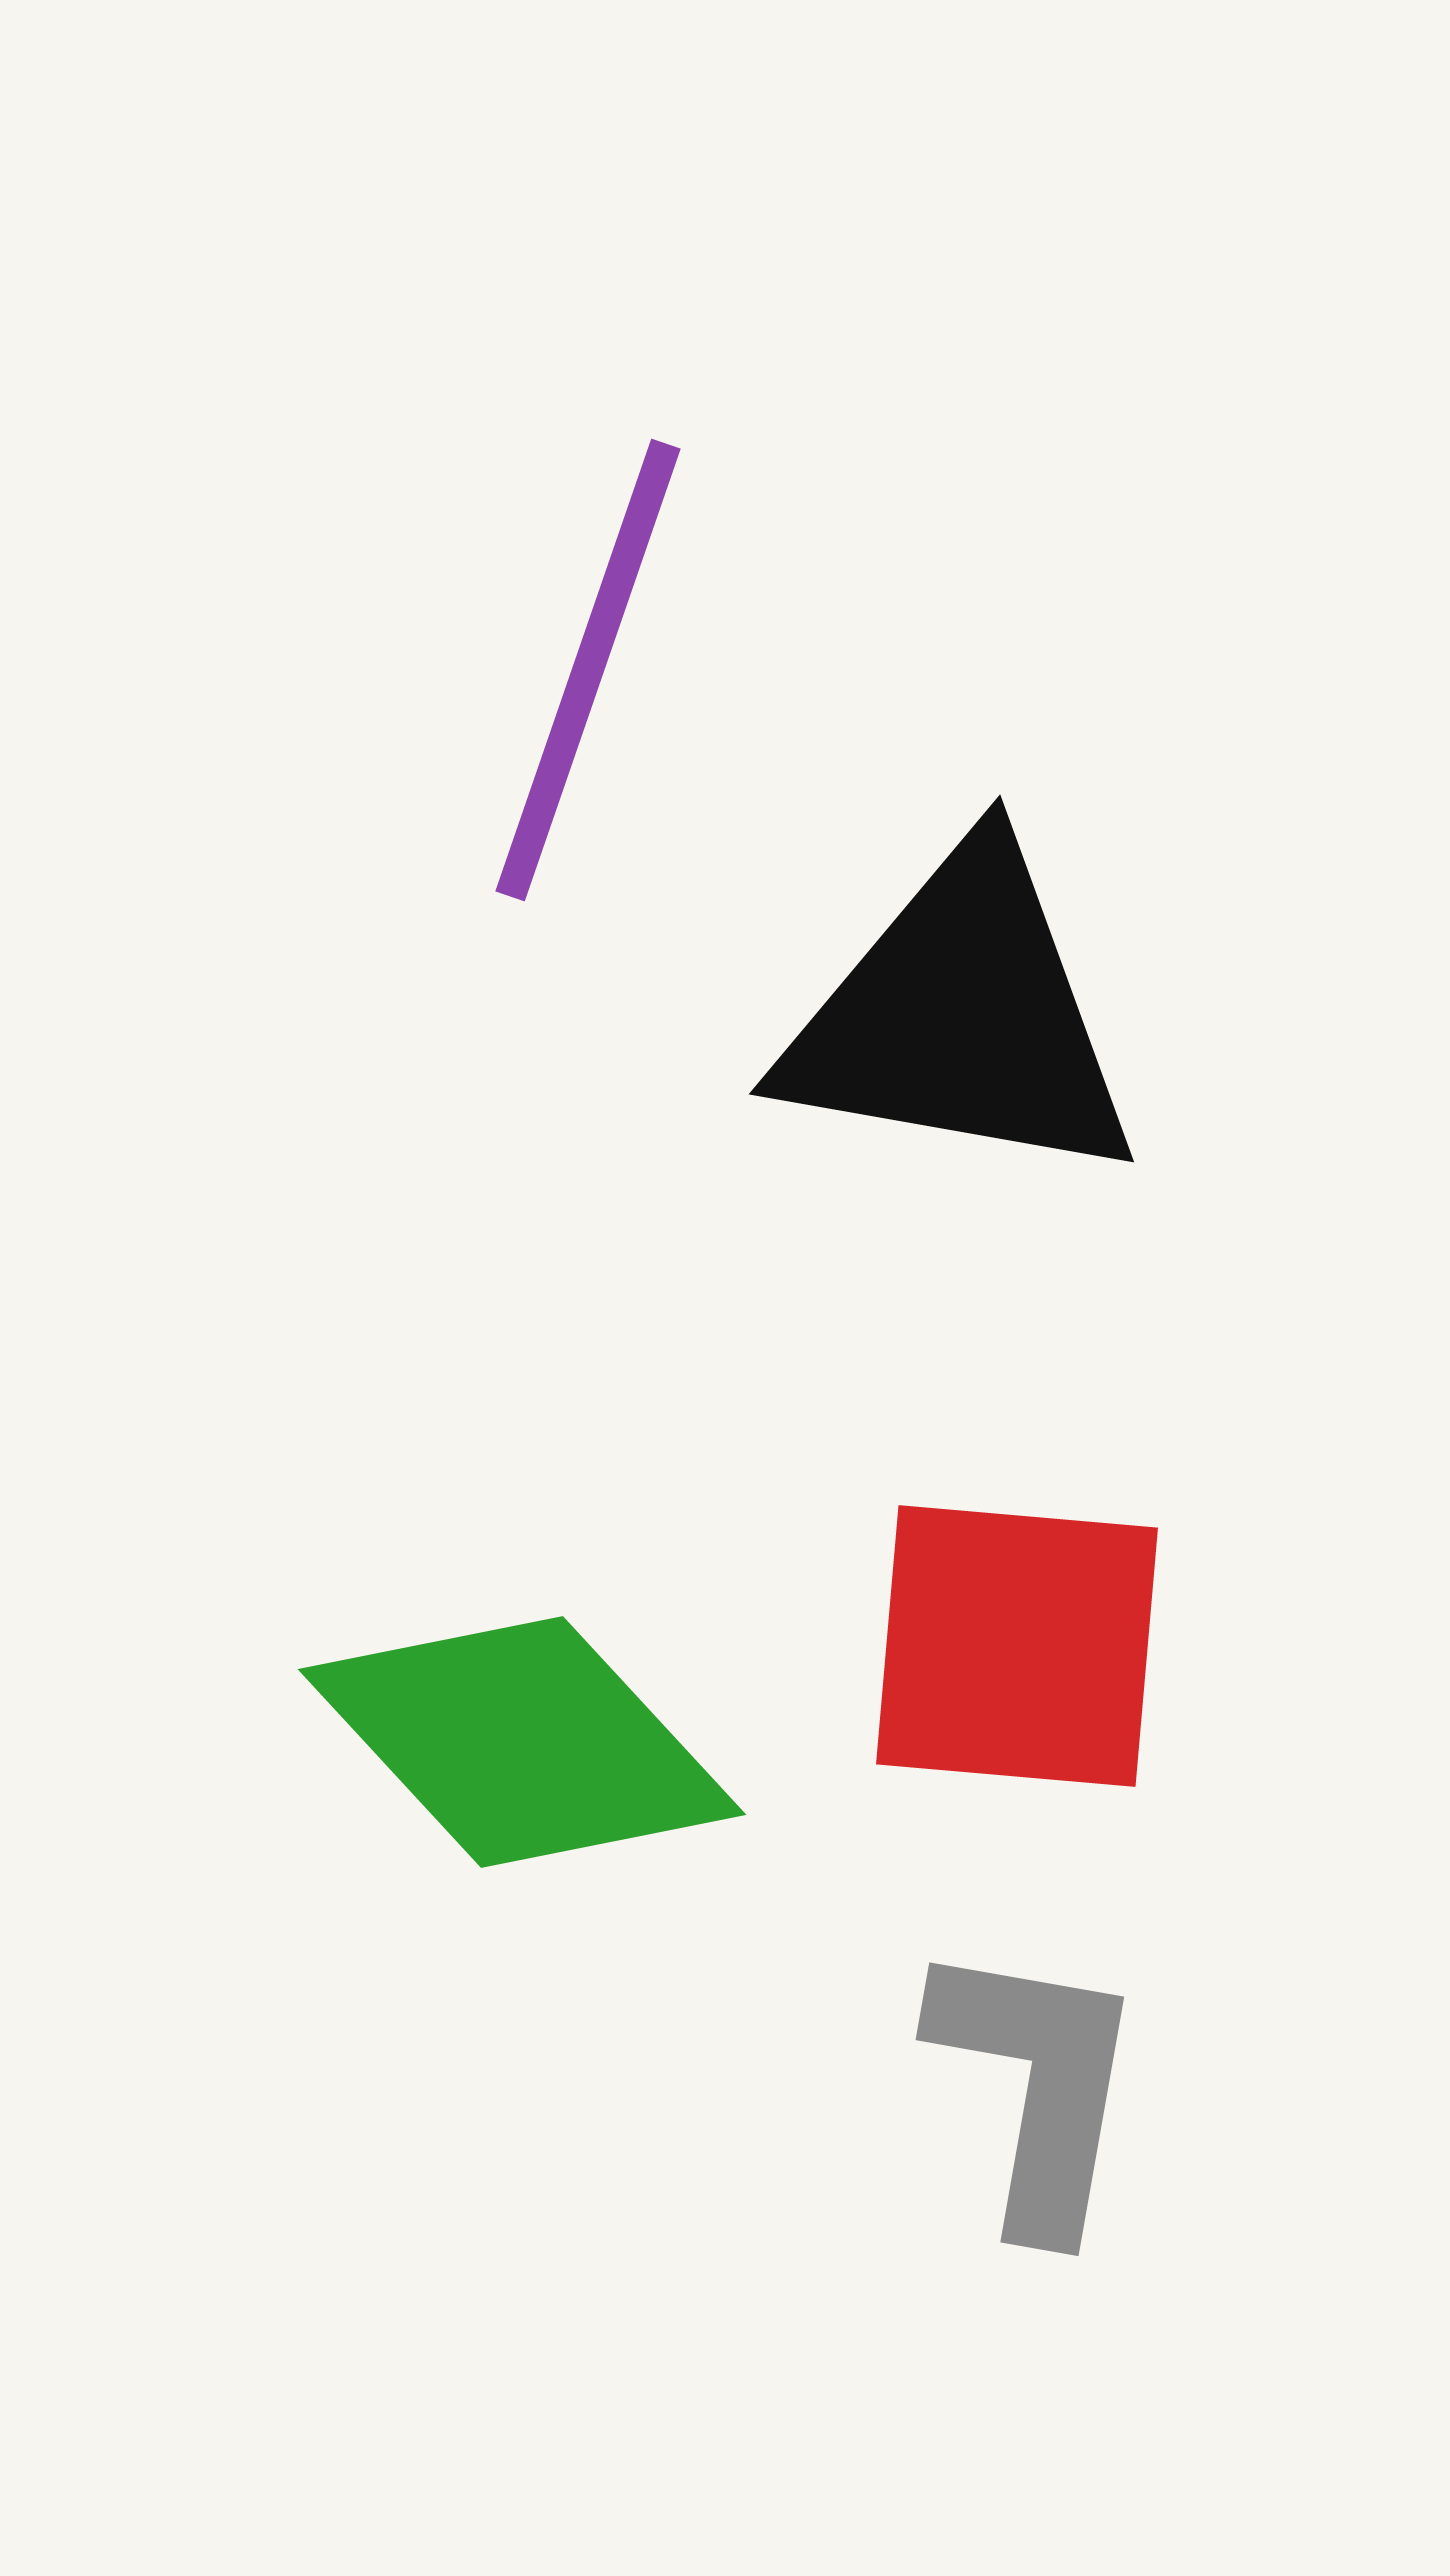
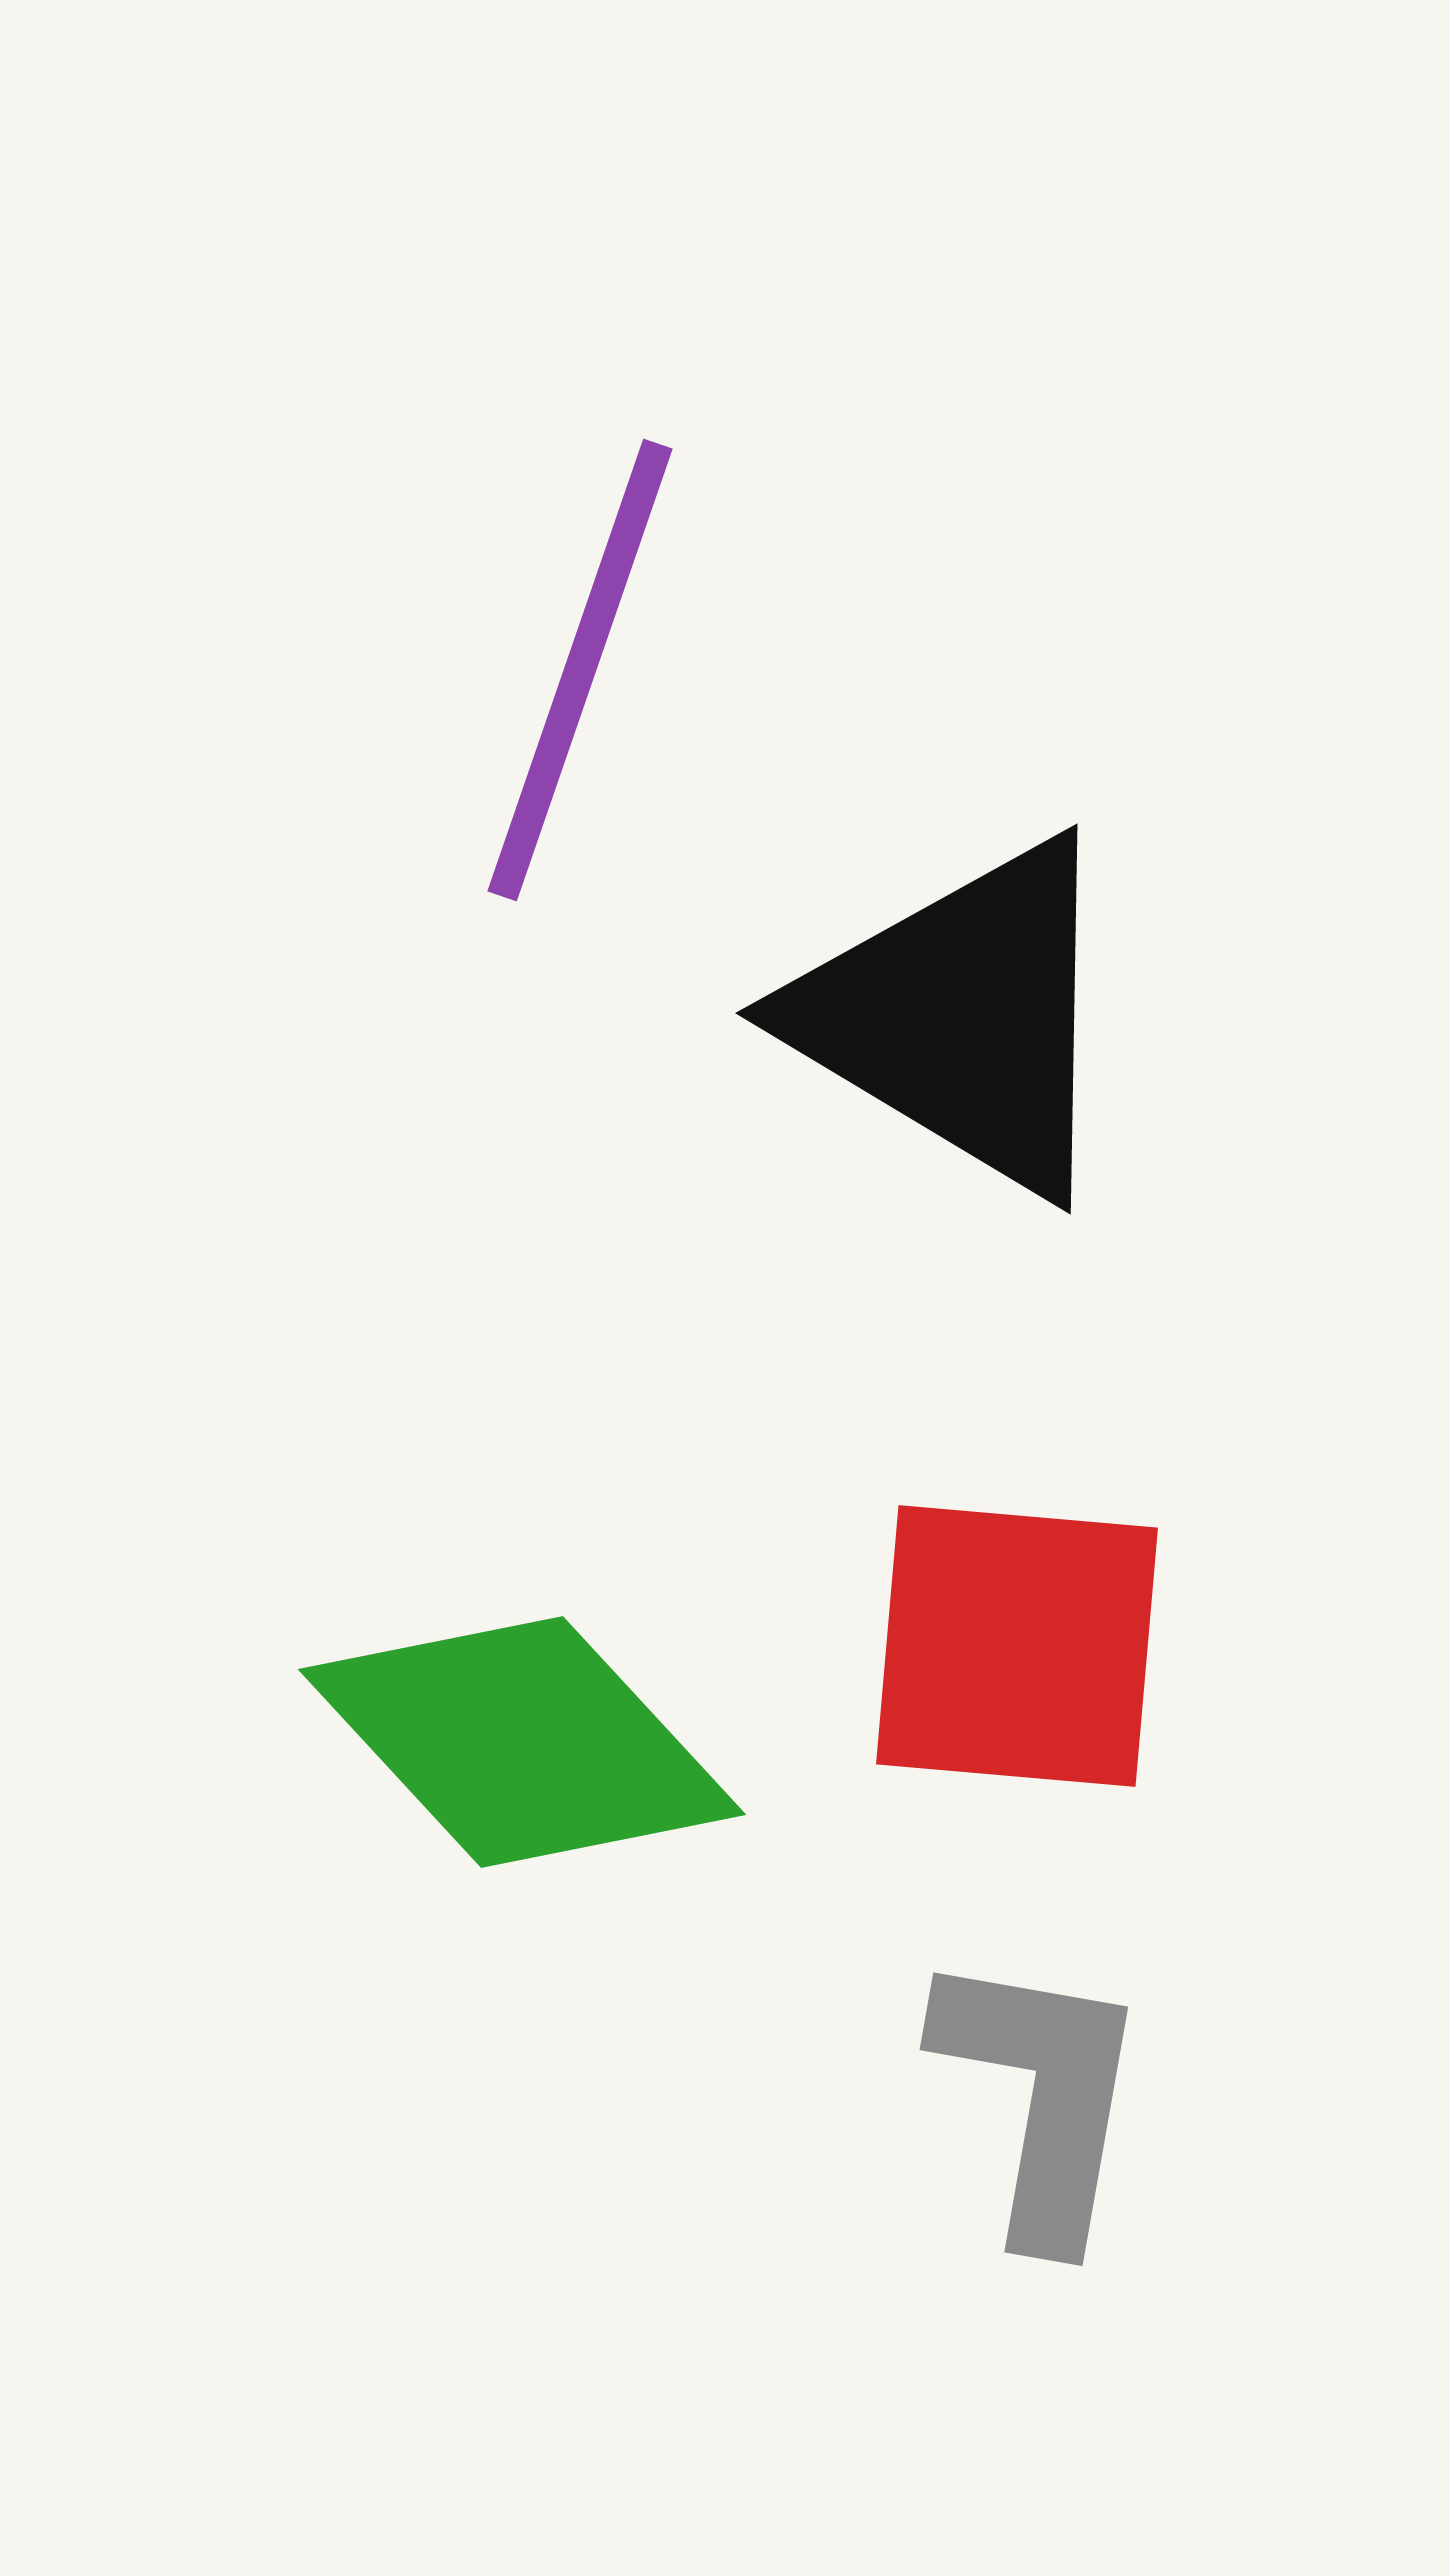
purple line: moved 8 px left
black triangle: rotated 21 degrees clockwise
gray L-shape: moved 4 px right, 10 px down
